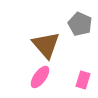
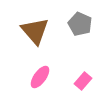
brown triangle: moved 11 px left, 14 px up
pink rectangle: moved 1 px down; rotated 24 degrees clockwise
